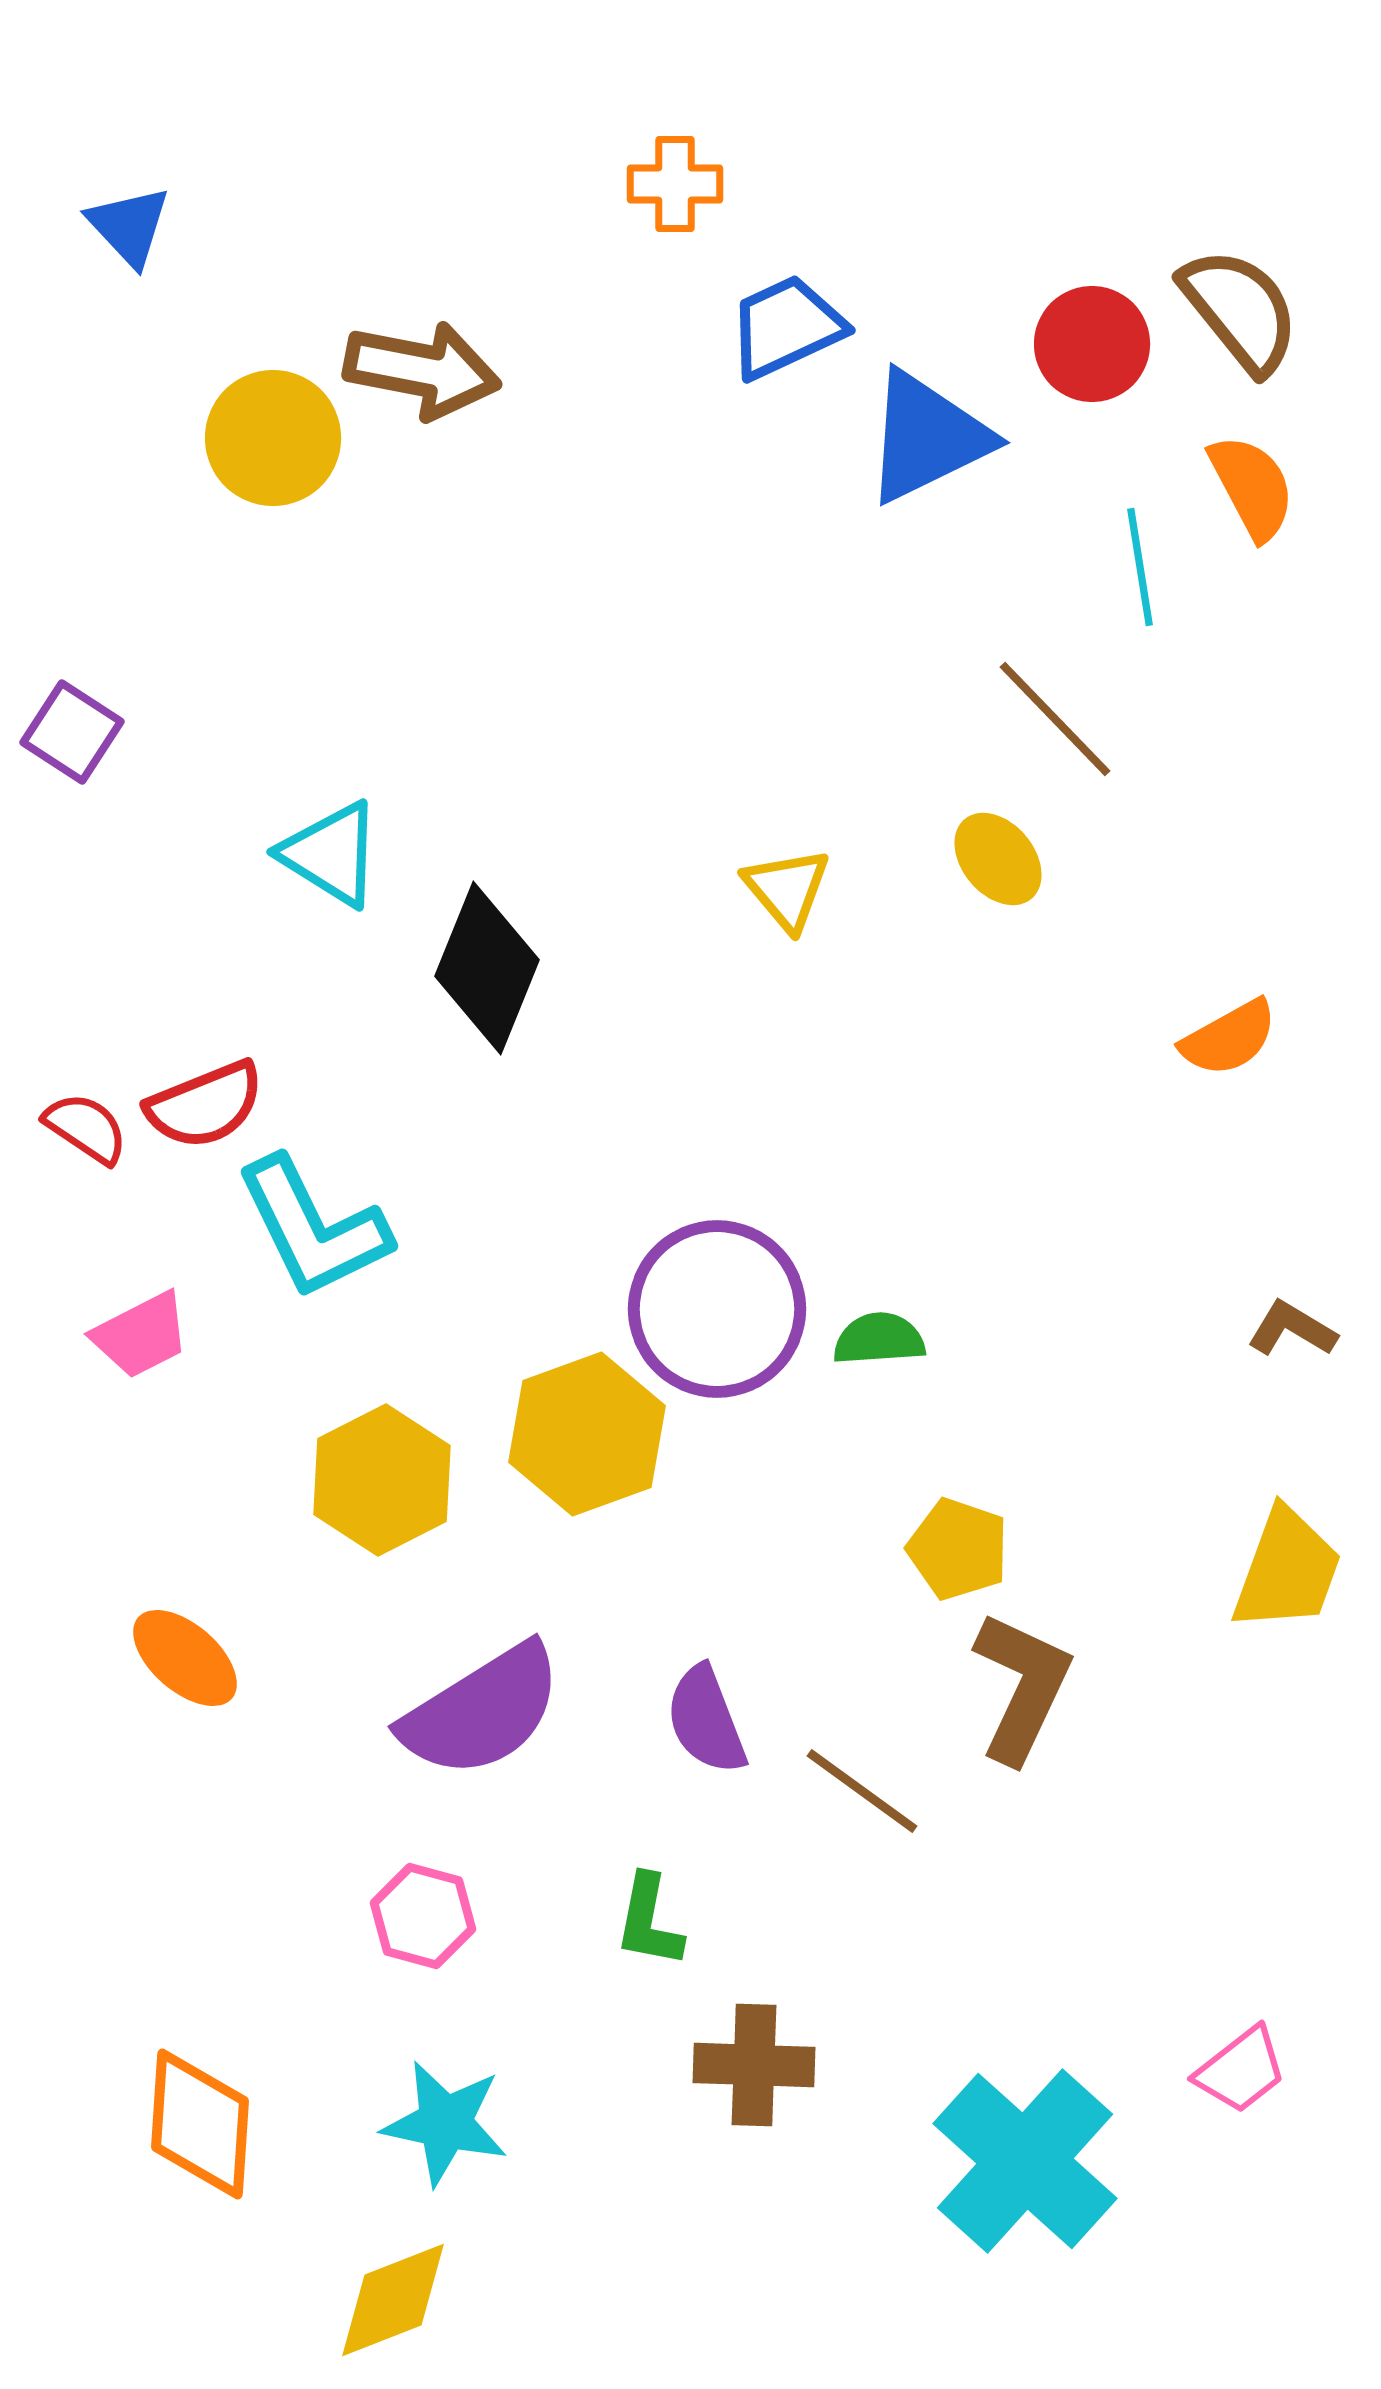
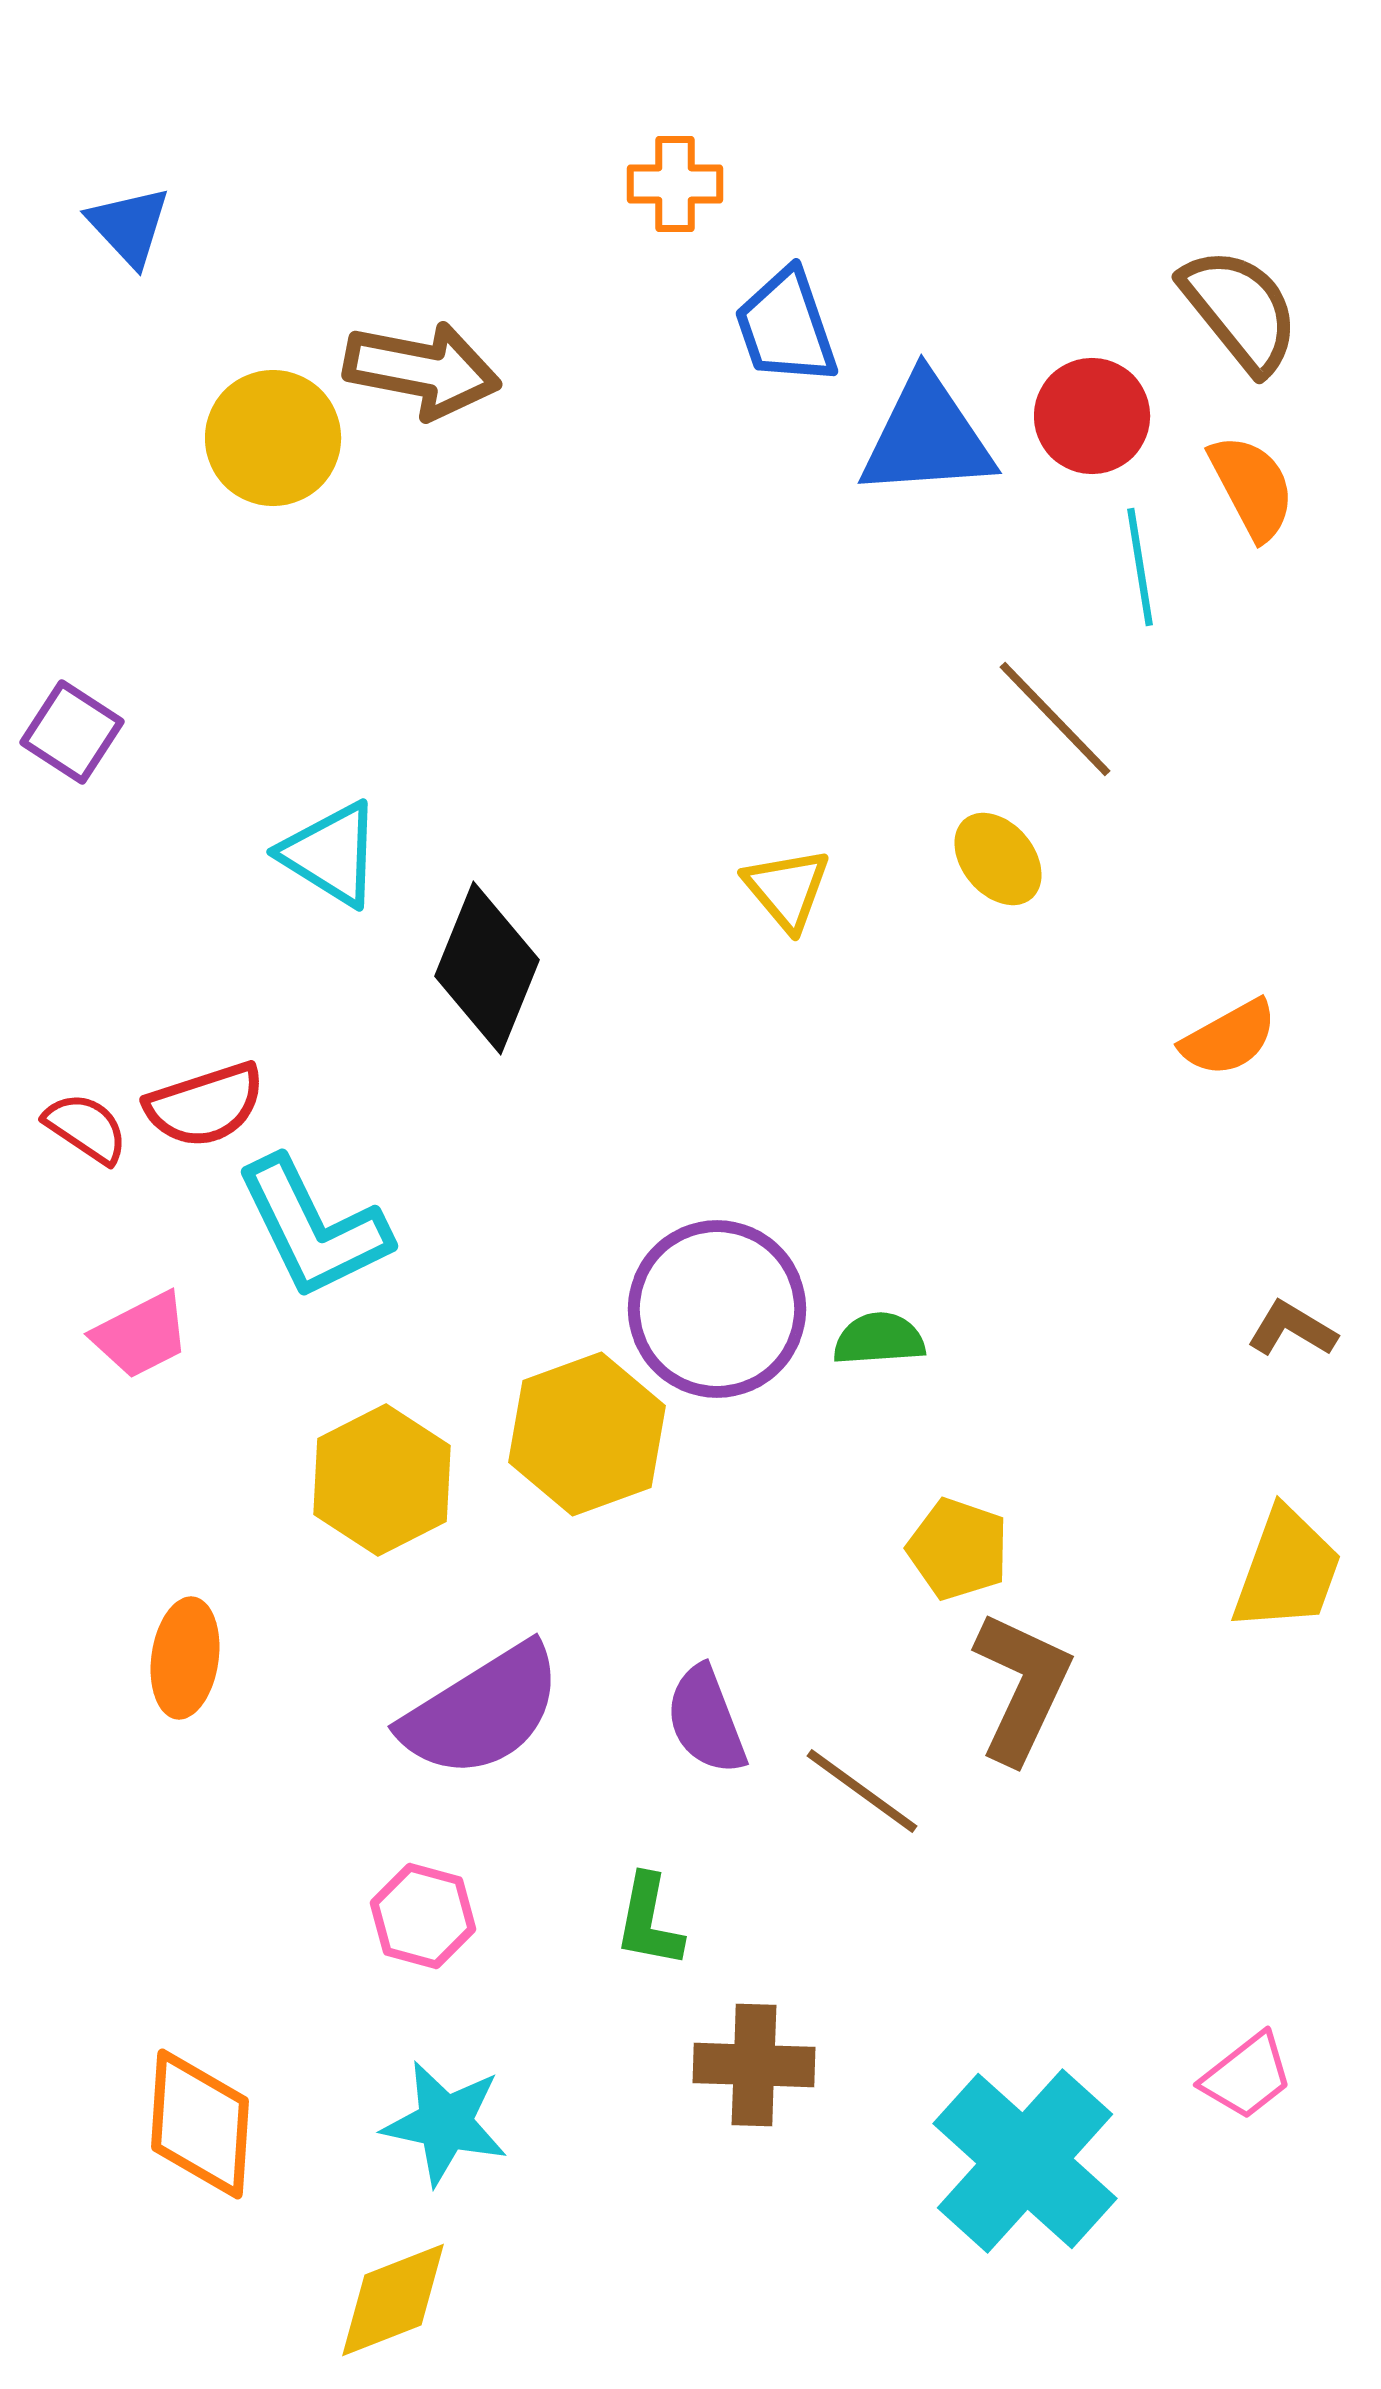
blue trapezoid at (786, 327): rotated 84 degrees counterclockwise
red circle at (1092, 344): moved 72 px down
blue triangle at (927, 437): rotated 22 degrees clockwise
red semicircle at (205, 1105): rotated 4 degrees clockwise
orange ellipse at (185, 1658): rotated 57 degrees clockwise
pink trapezoid at (1241, 2070): moved 6 px right, 6 px down
